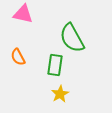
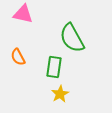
green rectangle: moved 1 px left, 2 px down
